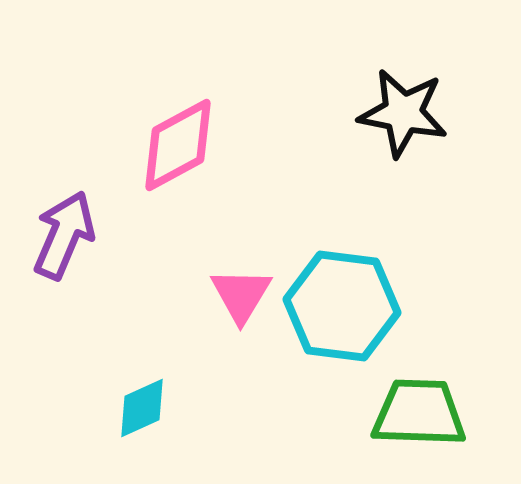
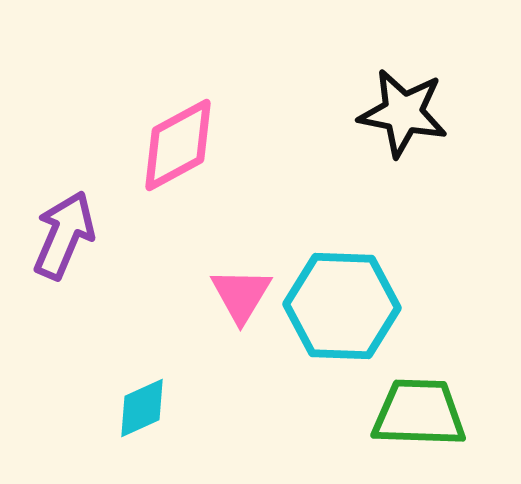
cyan hexagon: rotated 5 degrees counterclockwise
